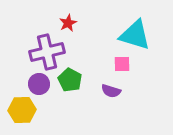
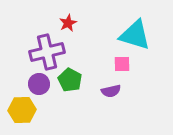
purple semicircle: rotated 30 degrees counterclockwise
